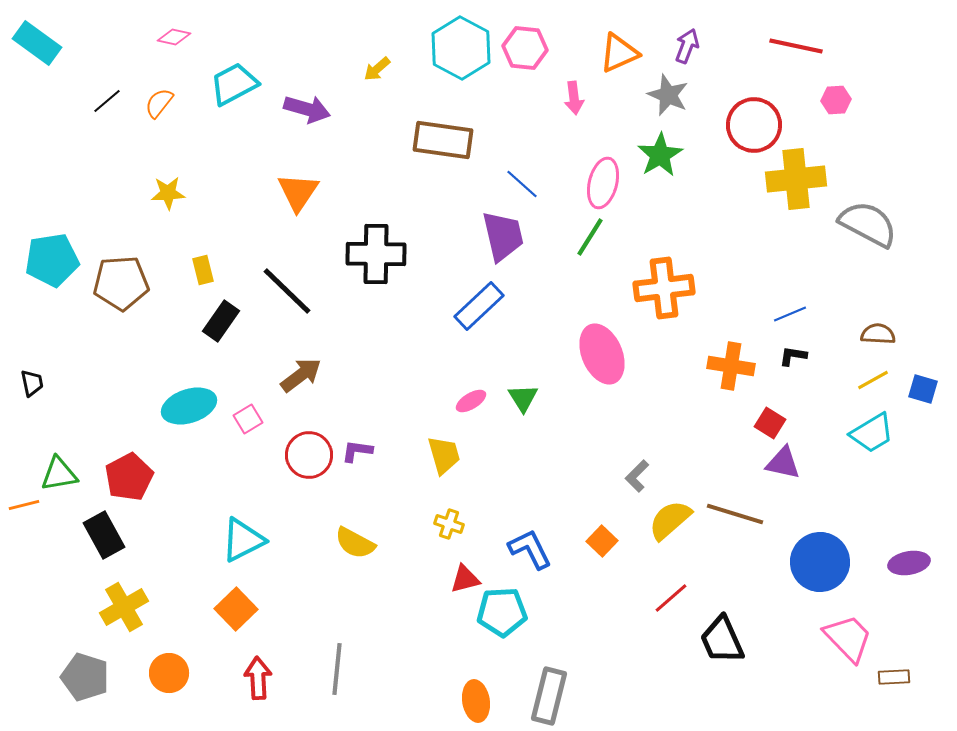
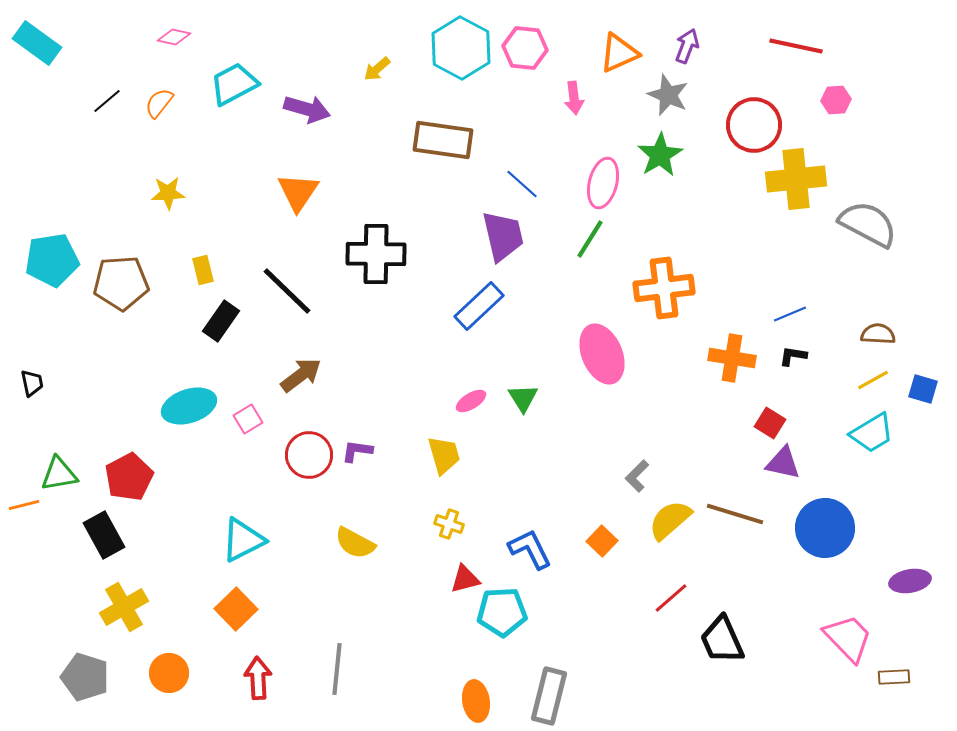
green line at (590, 237): moved 2 px down
orange cross at (731, 366): moved 1 px right, 8 px up
blue circle at (820, 562): moved 5 px right, 34 px up
purple ellipse at (909, 563): moved 1 px right, 18 px down
